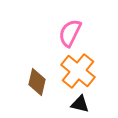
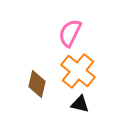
brown diamond: moved 2 px down
